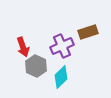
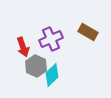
brown rectangle: rotated 48 degrees clockwise
purple cross: moved 11 px left, 7 px up
cyan diamond: moved 9 px left, 2 px up
